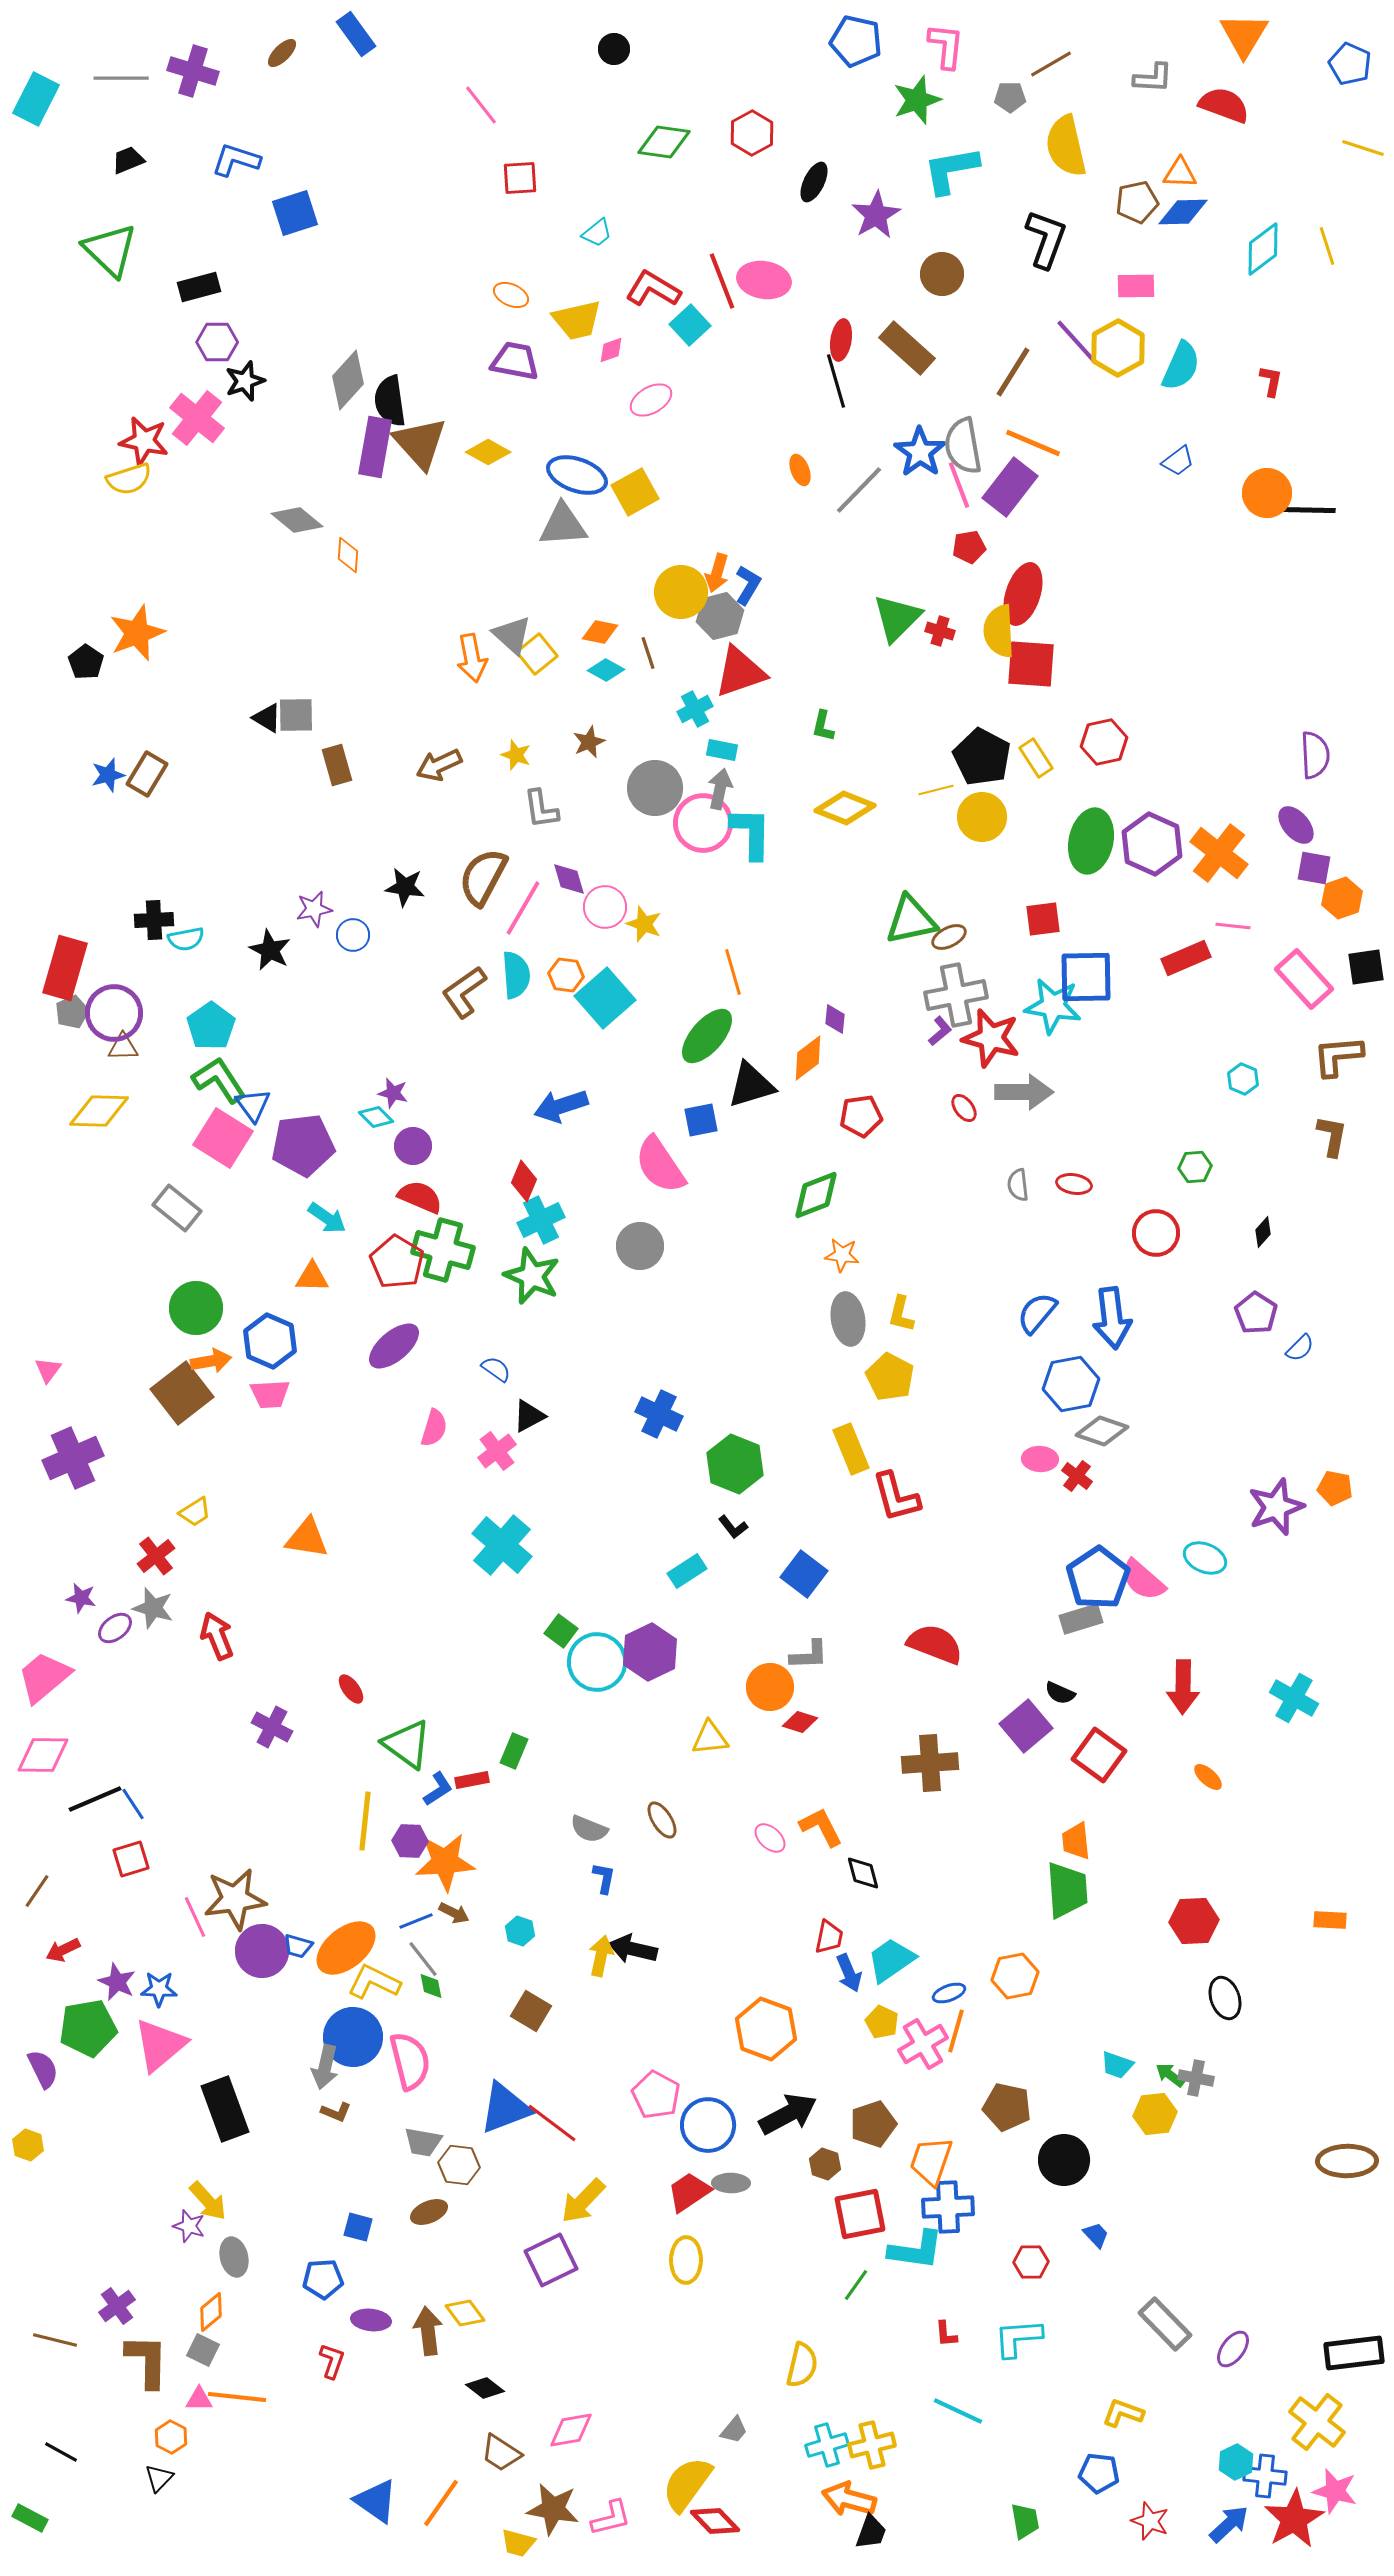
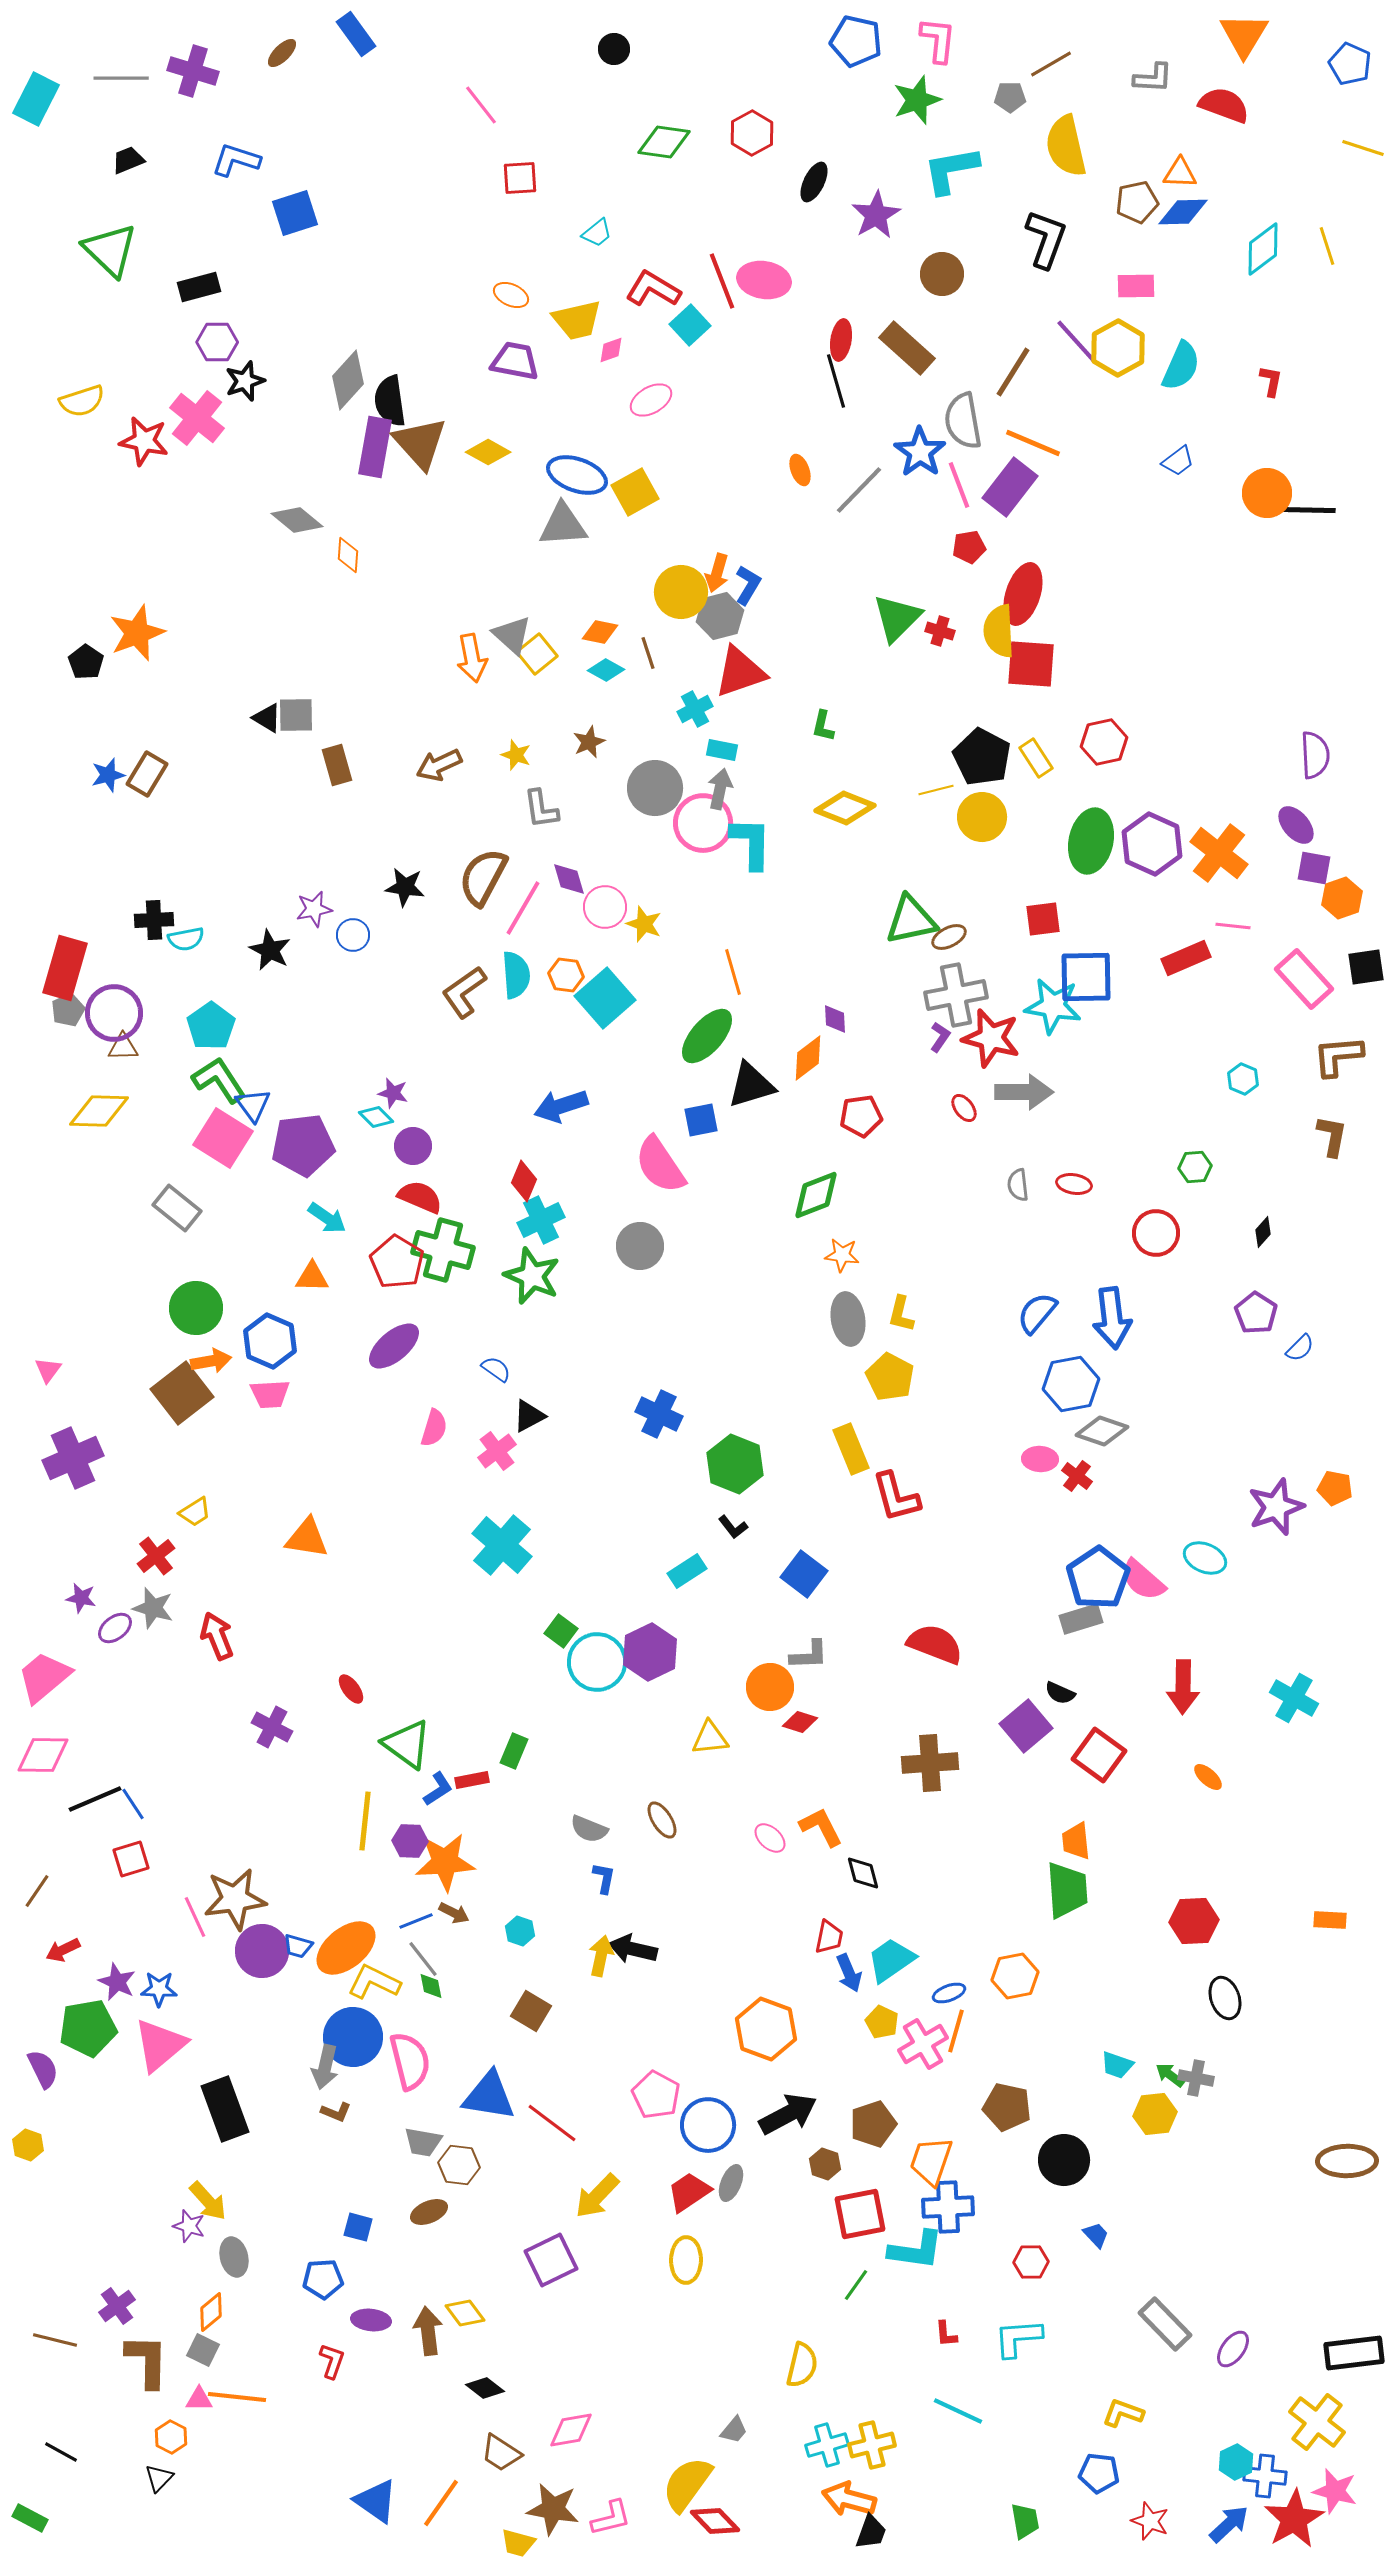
pink L-shape at (946, 46): moved 8 px left, 6 px up
gray semicircle at (963, 446): moved 25 px up
yellow semicircle at (129, 479): moved 47 px left, 78 px up
cyan L-shape at (751, 833): moved 10 px down
gray pentagon at (72, 1012): moved 4 px left, 2 px up
purple diamond at (835, 1019): rotated 8 degrees counterclockwise
purple L-shape at (940, 1031): moved 6 px down; rotated 16 degrees counterclockwise
blue triangle at (505, 2108): moved 16 px left, 12 px up; rotated 30 degrees clockwise
gray ellipse at (731, 2183): rotated 69 degrees counterclockwise
yellow arrow at (583, 2201): moved 14 px right, 5 px up
